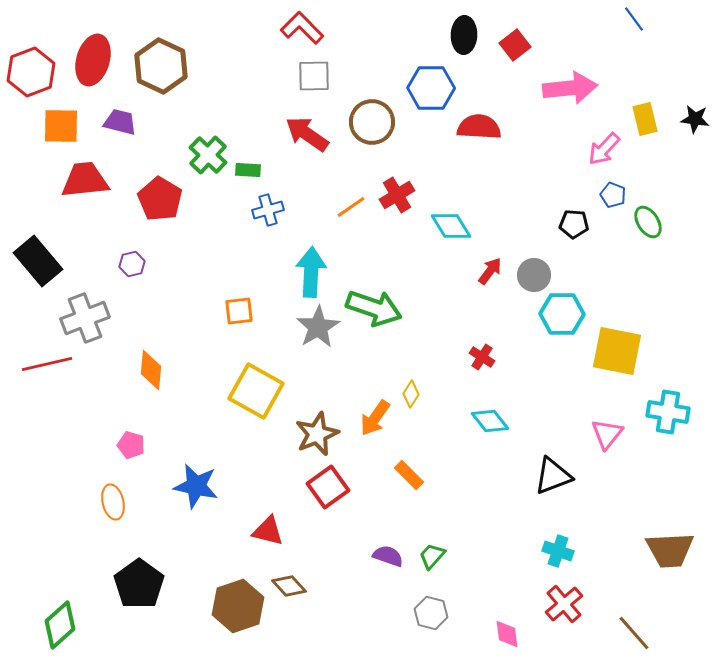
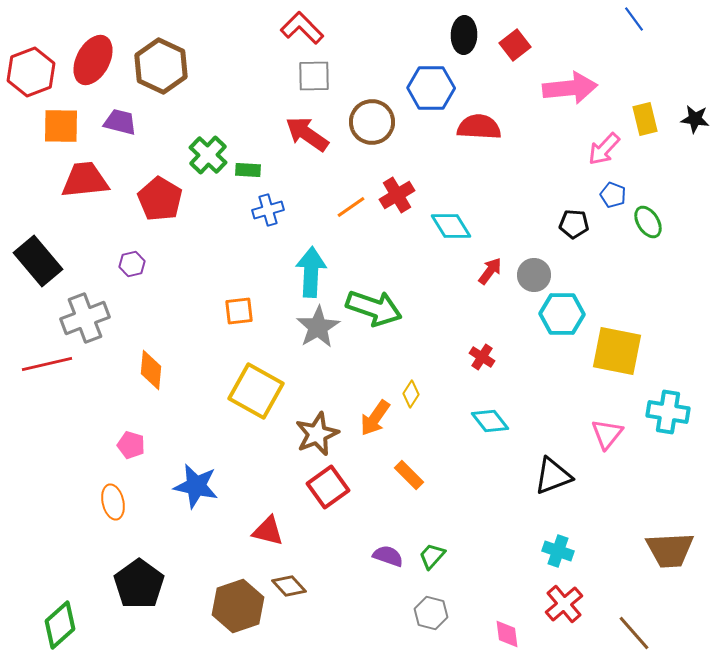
red ellipse at (93, 60): rotated 12 degrees clockwise
